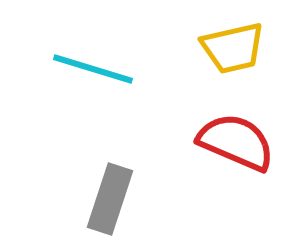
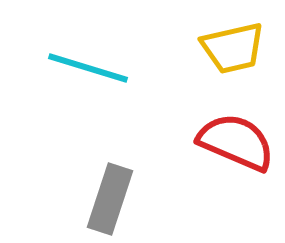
cyan line: moved 5 px left, 1 px up
